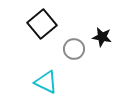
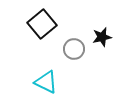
black star: rotated 24 degrees counterclockwise
